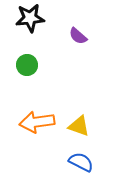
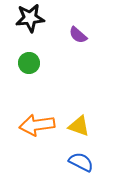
purple semicircle: moved 1 px up
green circle: moved 2 px right, 2 px up
orange arrow: moved 3 px down
